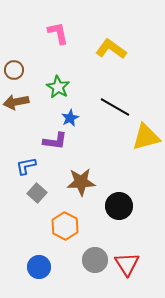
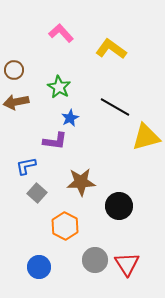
pink L-shape: moved 3 px right; rotated 30 degrees counterclockwise
green star: moved 1 px right
